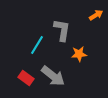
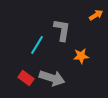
orange star: moved 2 px right, 2 px down
gray arrow: moved 1 px left, 2 px down; rotated 20 degrees counterclockwise
